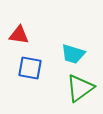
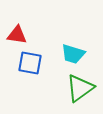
red triangle: moved 2 px left
blue square: moved 5 px up
